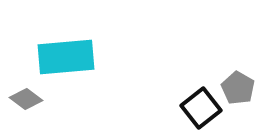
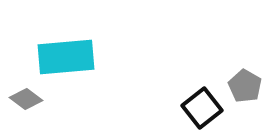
gray pentagon: moved 7 px right, 2 px up
black square: moved 1 px right
